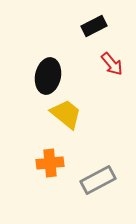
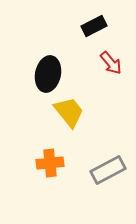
red arrow: moved 1 px left, 1 px up
black ellipse: moved 2 px up
yellow trapezoid: moved 3 px right, 2 px up; rotated 12 degrees clockwise
gray rectangle: moved 10 px right, 10 px up
